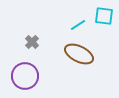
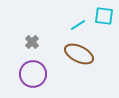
purple circle: moved 8 px right, 2 px up
